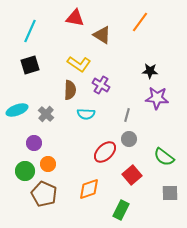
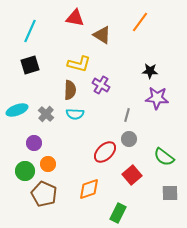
yellow L-shape: rotated 20 degrees counterclockwise
cyan semicircle: moved 11 px left
green rectangle: moved 3 px left, 3 px down
